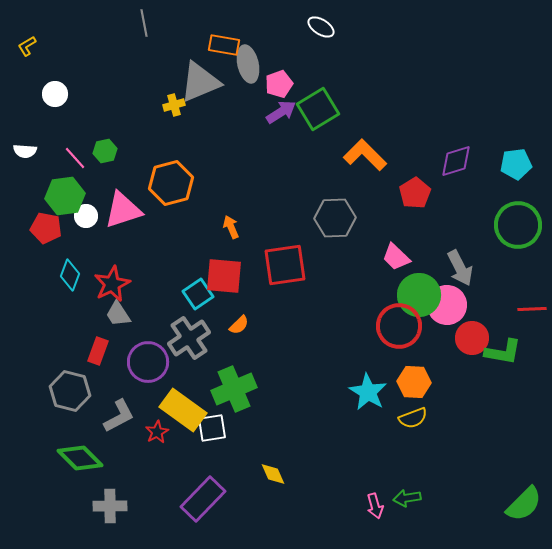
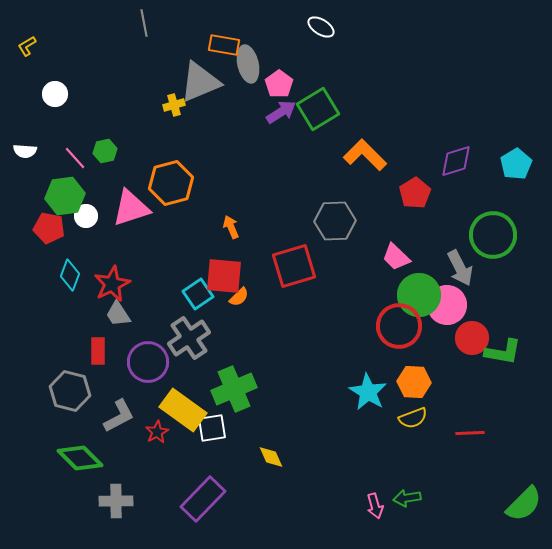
pink pentagon at (279, 84): rotated 16 degrees counterclockwise
cyan pentagon at (516, 164): rotated 24 degrees counterclockwise
pink triangle at (123, 210): moved 8 px right, 2 px up
gray hexagon at (335, 218): moved 3 px down
green circle at (518, 225): moved 25 px left, 10 px down
red pentagon at (46, 228): moved 3 px right
red square at (285, 265): moved 9 px right, 1 px down; rotated 9 degrees counterclockwise
red line at (532, 309): moved 62 px left, 124 px down
orange semicircle at (239, 325): moved 28 px up
red rectangle at (98, 351): rotated 20 degrees counterclockwise
yellow diamond at (273, 474): moved 2 px left, 17 px up
gray cross at (110, 506): moved 6 px right, 5 px up
